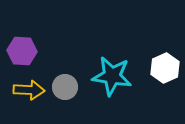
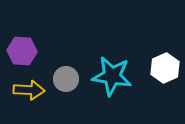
gray circle: moved 1 px right, 8 px up
